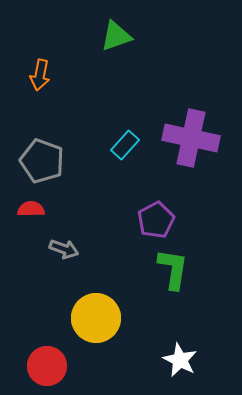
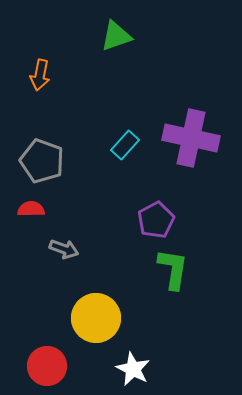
white star: moved 47 px left, 9 px down
